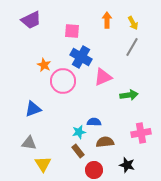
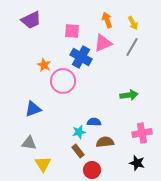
orange arrow: rotated 21 degrees counterclockwise
pink triangle: moved 34 px up
pink cross: moved 1 px right
black star: moved 10 px right, 2 px up
red circle: moved 2 px left
